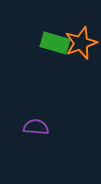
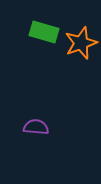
green rectangle: moved 11 px left, 11 px up
